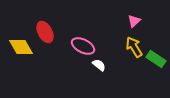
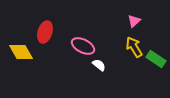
red ellipse: rotated 45 degrees clockwise
yellow diamond: moved 5 px down
